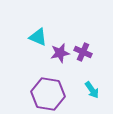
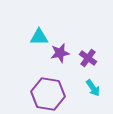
cyan triangle: moved 1 px right; rotated 24 degrees counterclockwise
purple cross: moved 5 px right, 6 px down; rotated 12 degrees clockwise
cyan arrow: moved 1 px right, 2 px up
